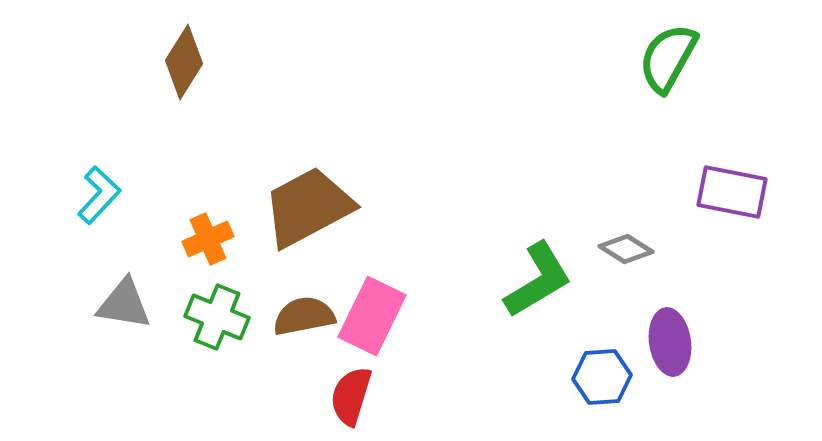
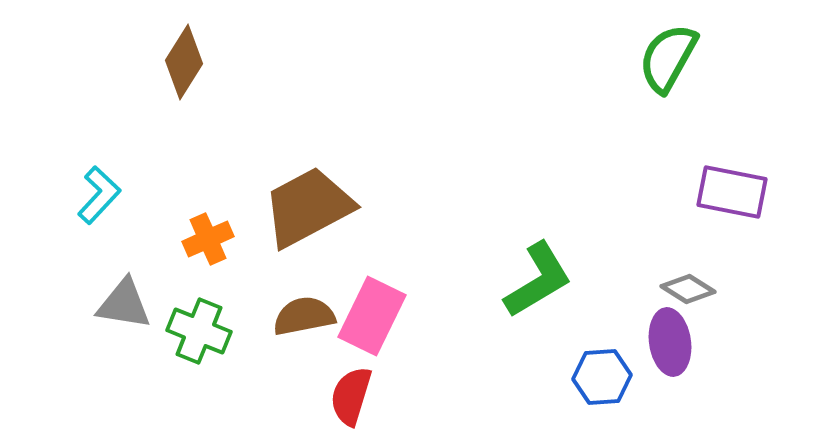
gray diamond: moved 62 px right, 40 px down
green cross: moved 18 px left, 14 px down
